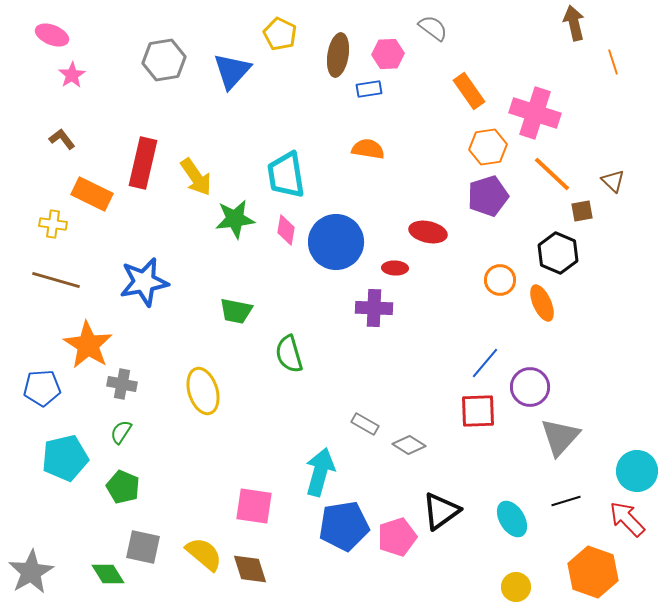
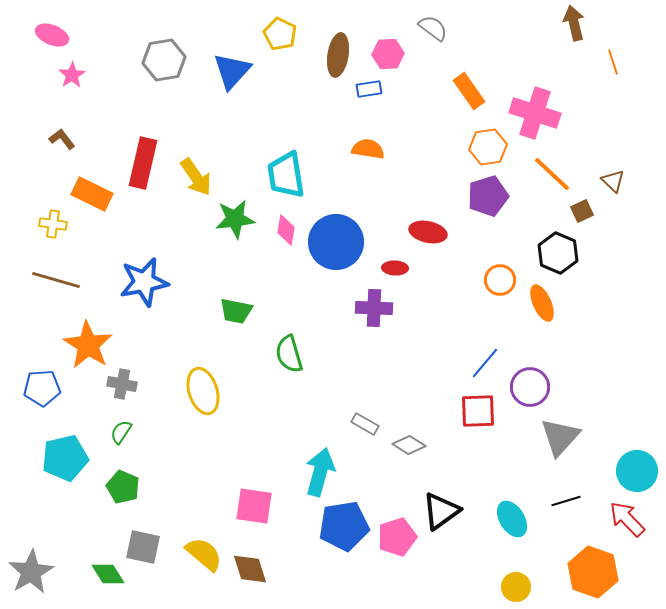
brown square at (582, 211): rotated 15 degrees counterclockwise
